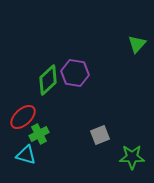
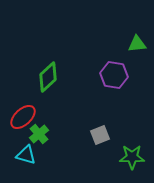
green triangle: rotated 42 degrees clockwise
purple hexagon: moved 39 px right, 2 px down
green diamond: moved 3 px up
green cross: rotated 12 degrees counterclockwise
